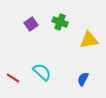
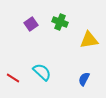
blue semicircle: moved 1 px right
